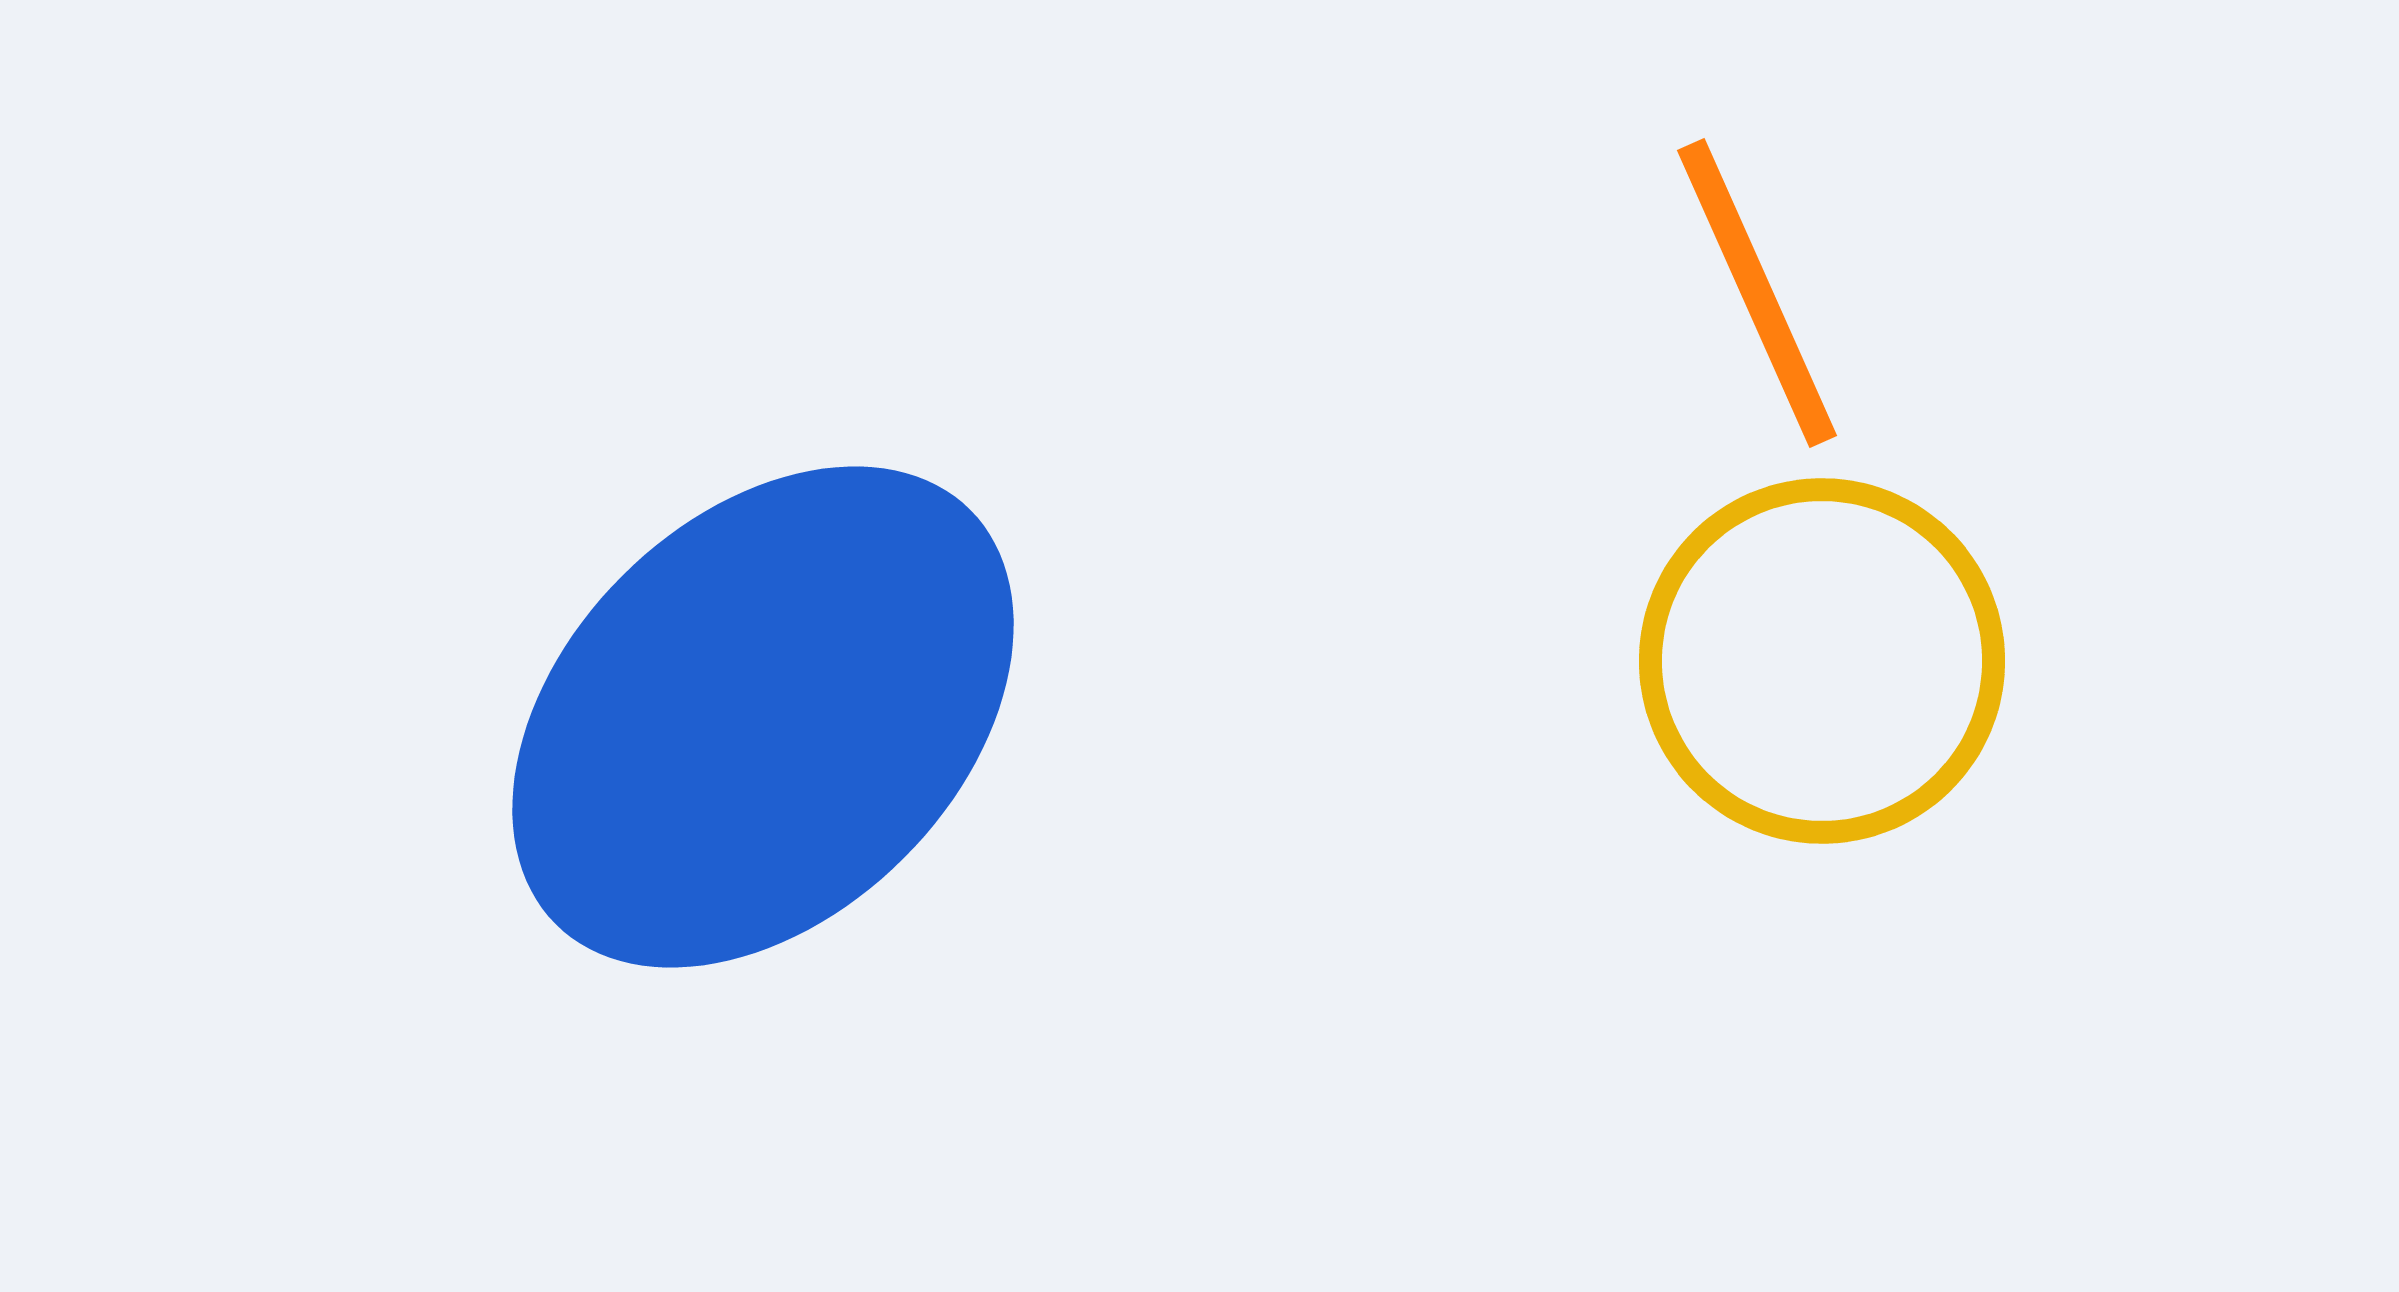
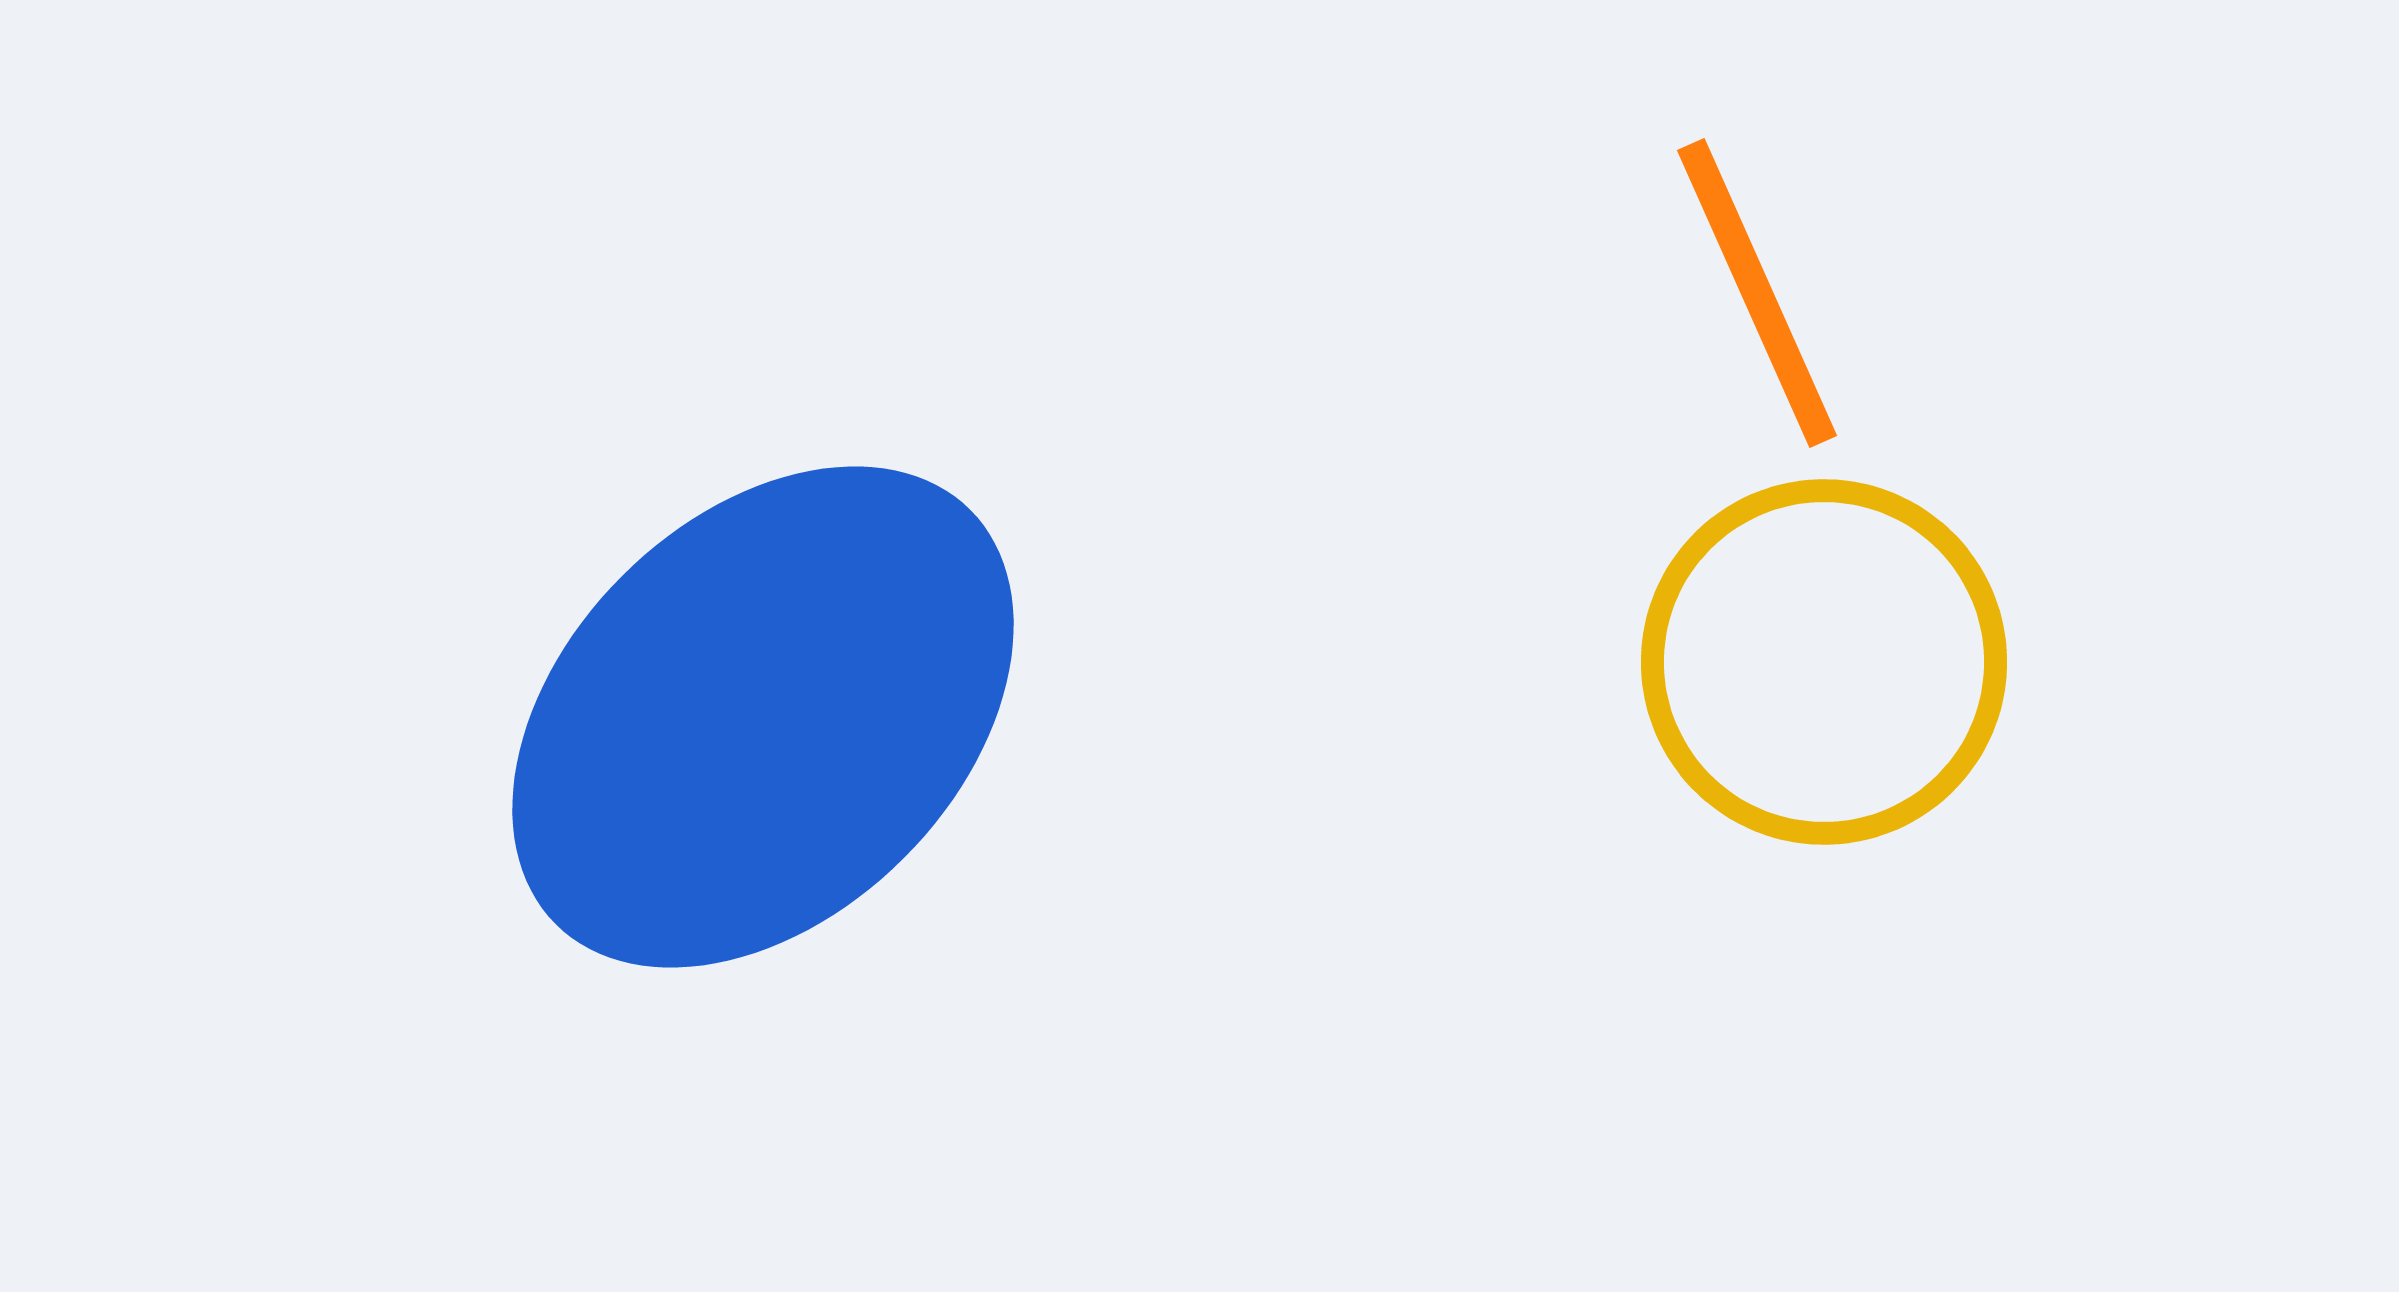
yellow circle: moved 2 px right, 1 px down
